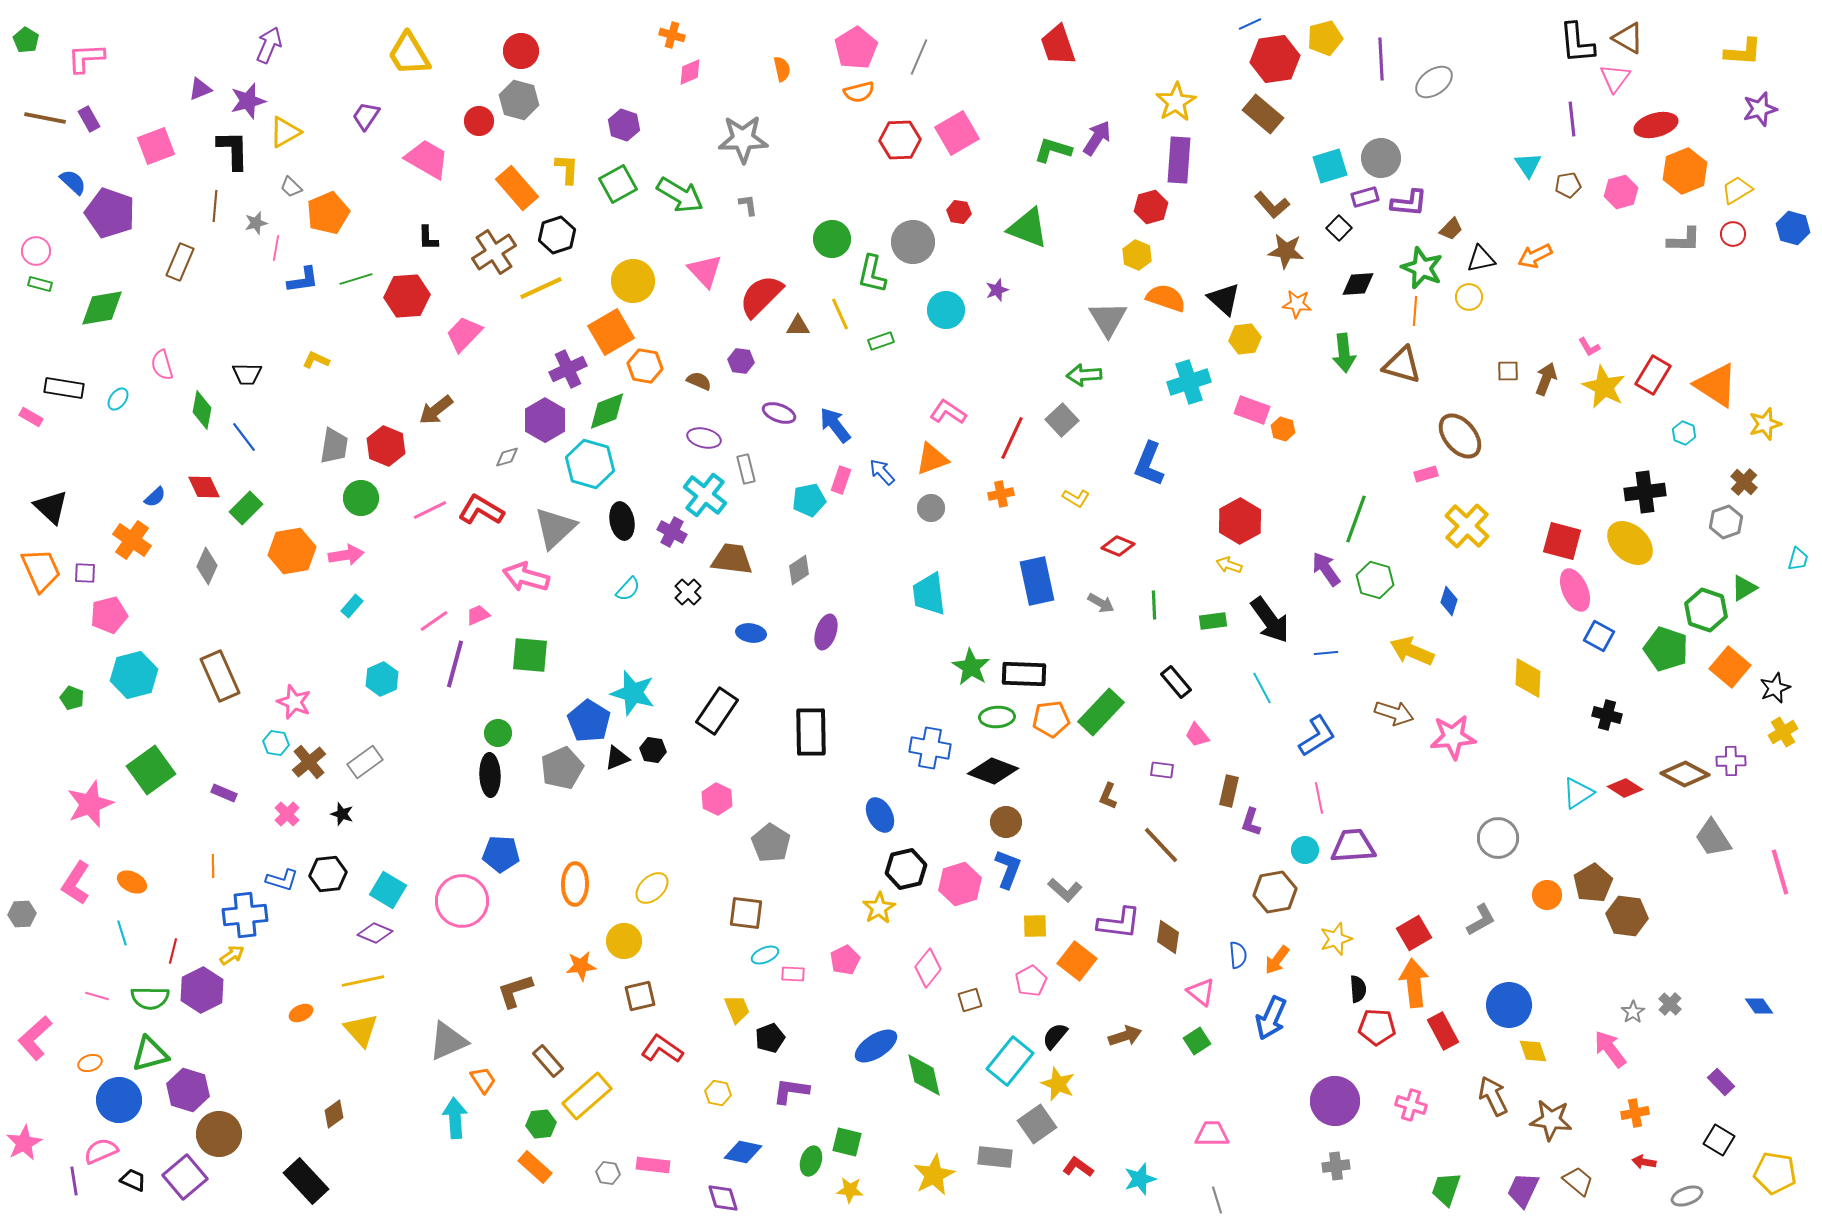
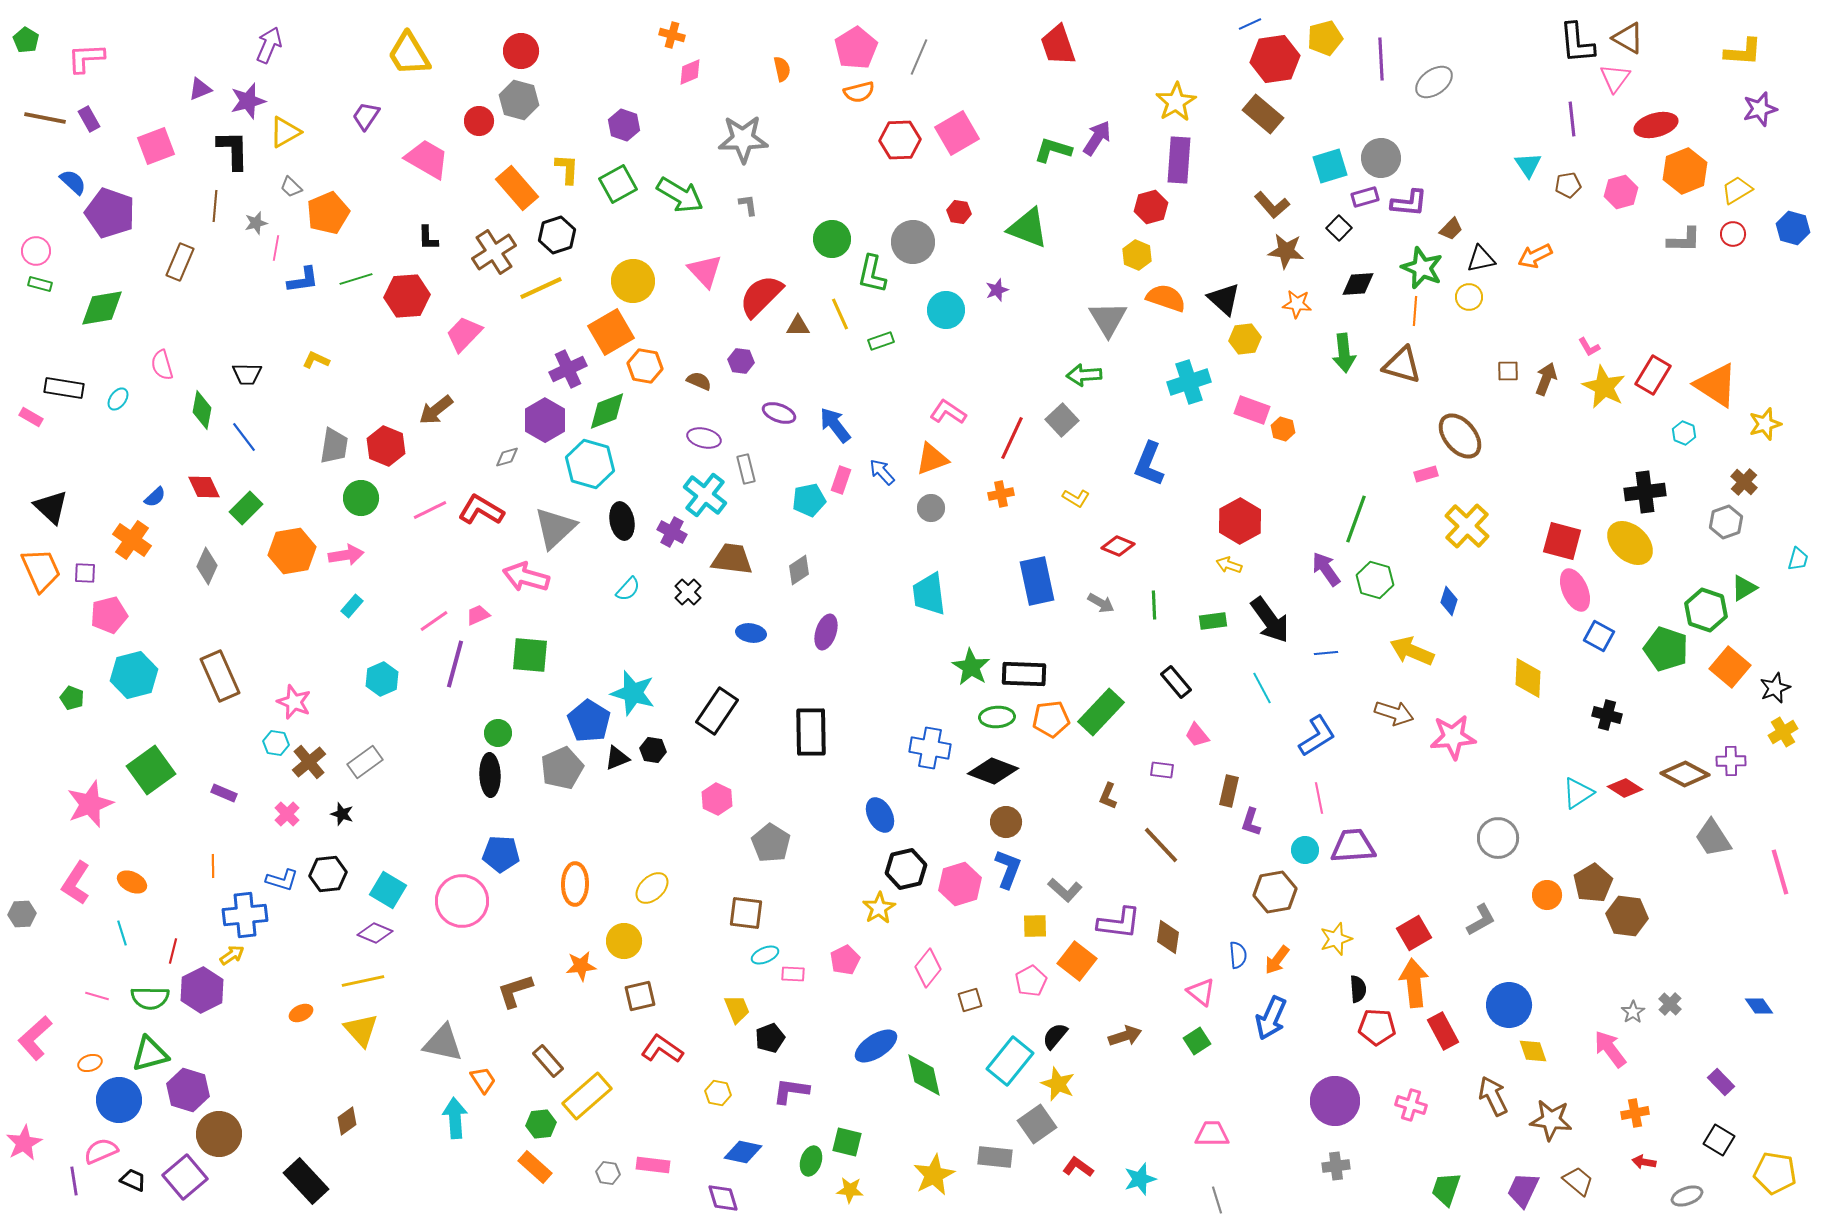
gray triangle at (448, 1041): moved 5 px left, 2 px down; rotated 36 degrees clockwise
brown diamond at (334, 1114): moved 13 px right, 7 px down
